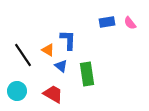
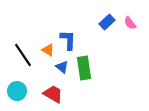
blue rectangle: rotated 35 degrees counterclockwise
blue triangle: moved 1 px right, 1 px down
green rectangle: moved 3 px left, 6 px up
